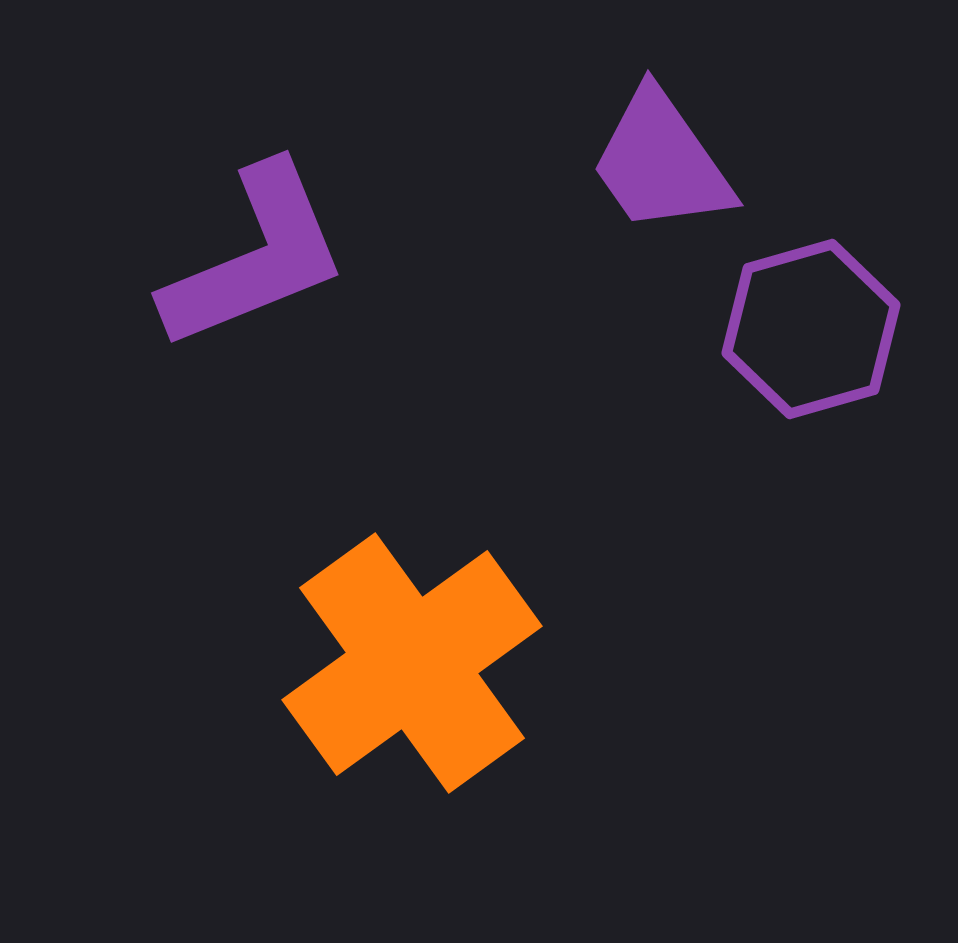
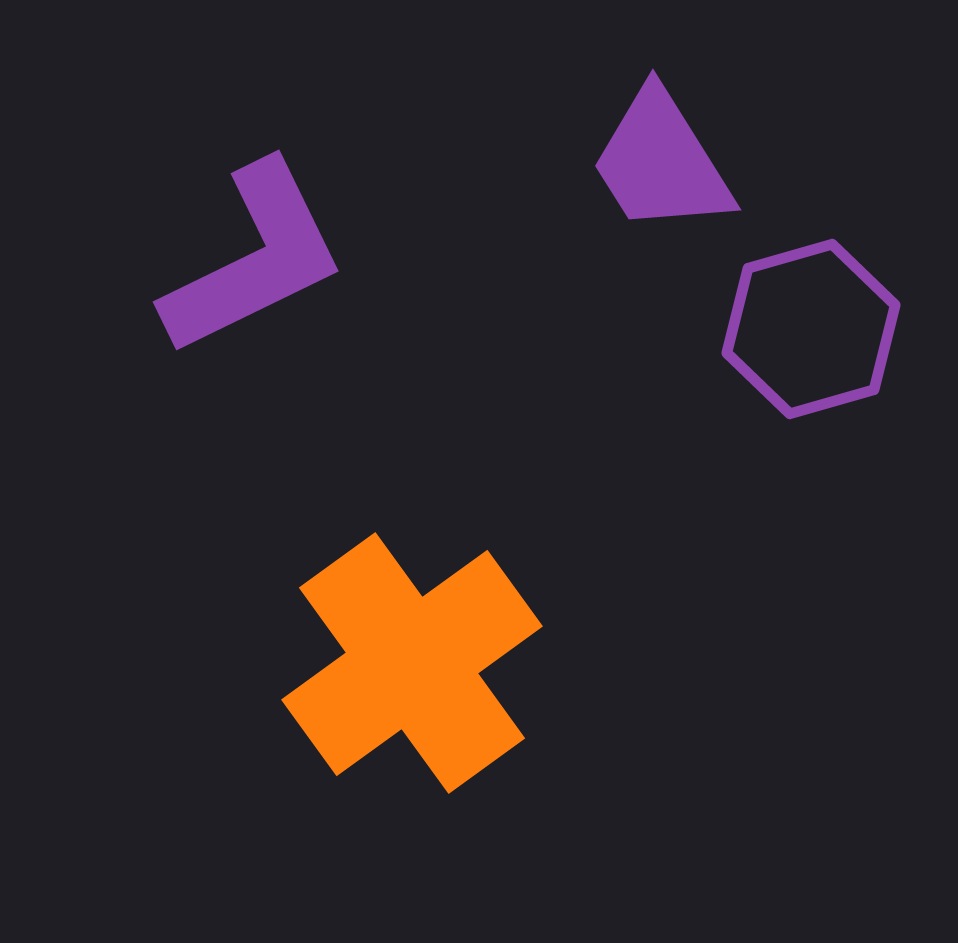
purple trapezoid: rotated 3 degrees clockwise
purple L-shape: moved 1 px left, 2 px down; rotated 4 degrees counterclockwise
